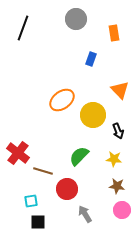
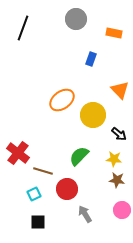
orange rectangle: rotated 70 degrees counterclockwise
black arrow: moved 1 px right, 3 px down; rotated 28 degrees counterclockwise
brown star: moved 6 px up
cyan square: moved 3 px right, 7 px up; rotated 16 degrees counterclockwise
